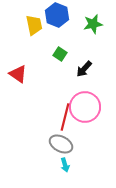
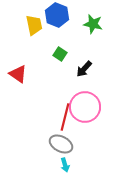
green star: rotated 24 degrees clockwise
